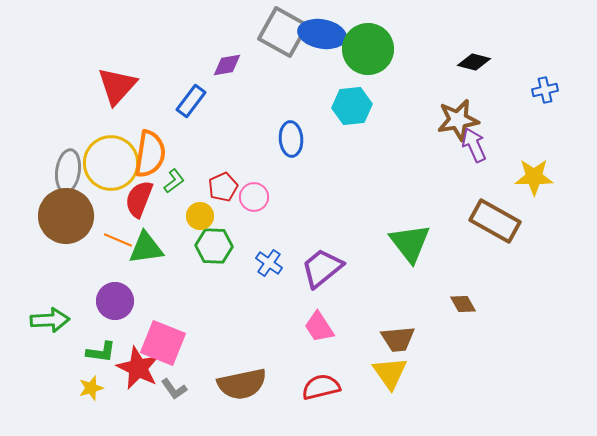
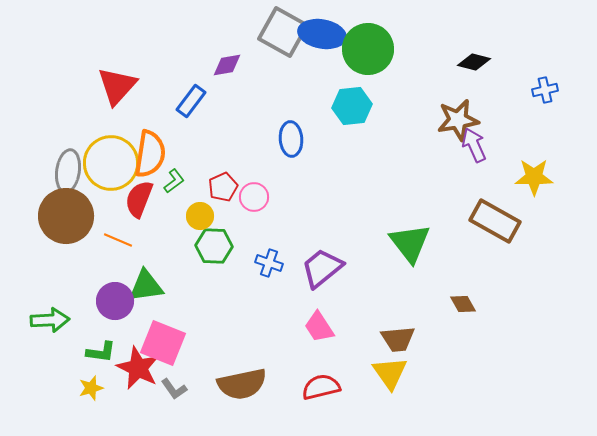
green triangle at (146, 248): moved 38 px down
blue cross at (269, 263): rotated 16 degrees counterclockwise
